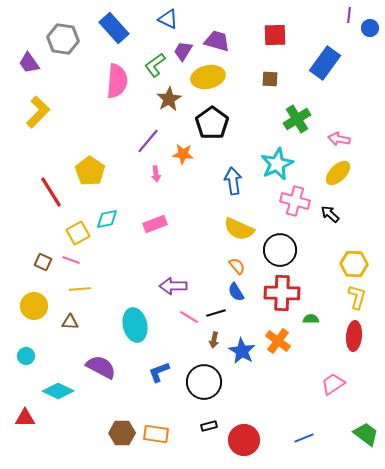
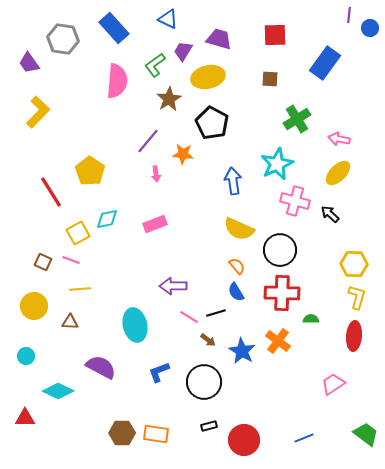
purple trapezoid at (217, 41): moved 2 px right, 2 px up
black pentagon at (212, 123): rotated 8 degrees counterclockwise
brown arrow at (214, 340): moved 6 px left; rotated 63 degrees counterclockwise
